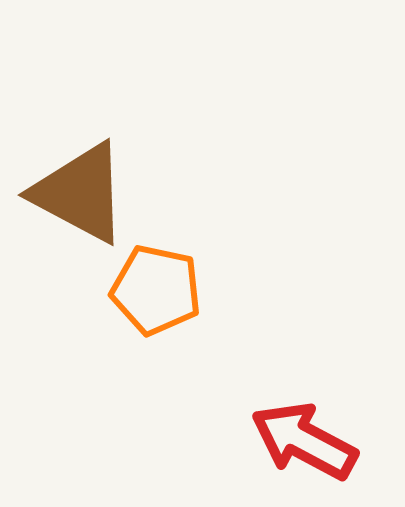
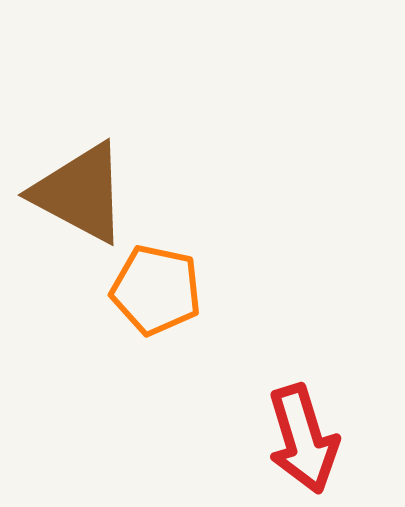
red arrow: moved 1 px left, 2 px up; rotated 135 degrees counterclockwise
